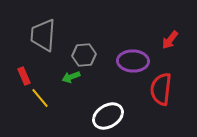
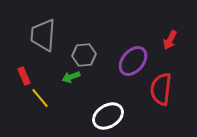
red arrow: rotated 12 degrees counterclockwise
purple ellipse: rotated 52 degrees counterclockwise
